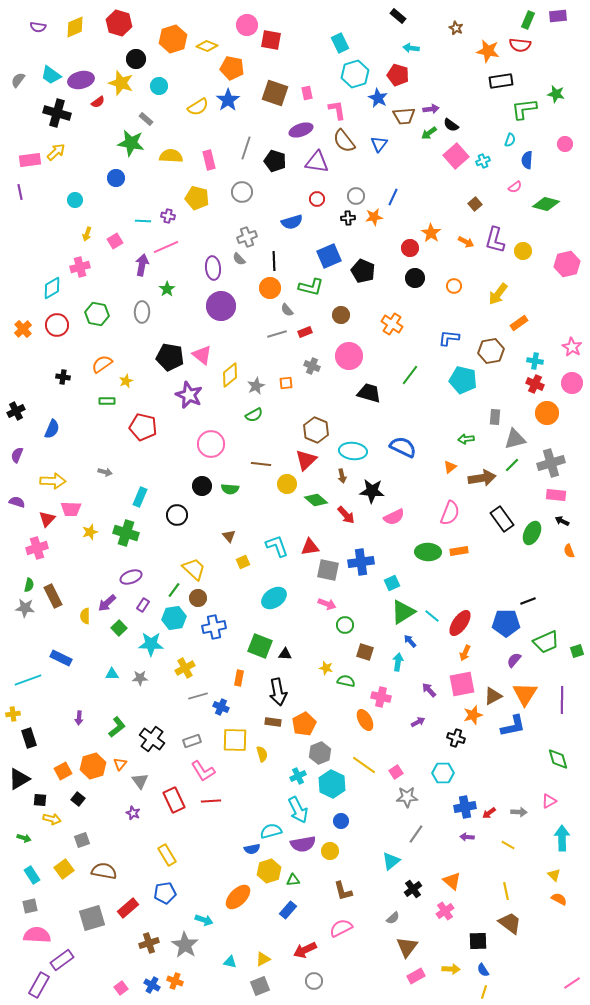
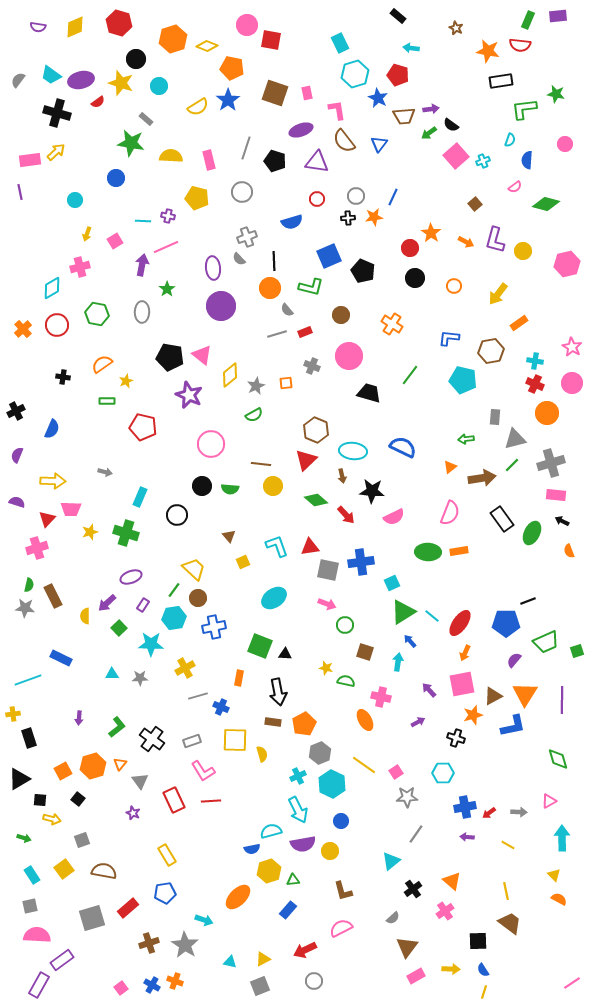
yellow circle at (287, 484): moved 14 px left, 2 px down
